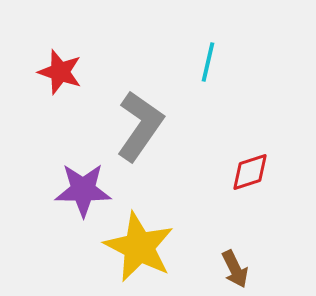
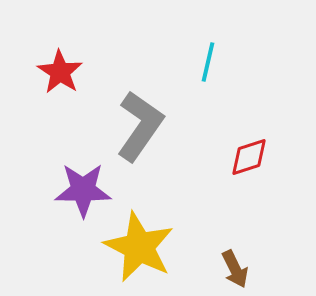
red star: rotated 15 degrees clockwise
red diamond: moved 1 px left, 15 px up
